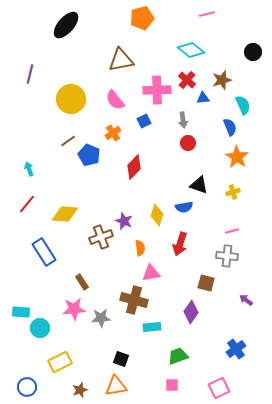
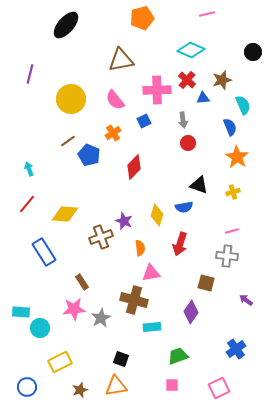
cyan diamond at (191, 50): rotated 16 degrees counterclockwise
gray star at (101, 318): rotated 24 degrees counterclockwise
